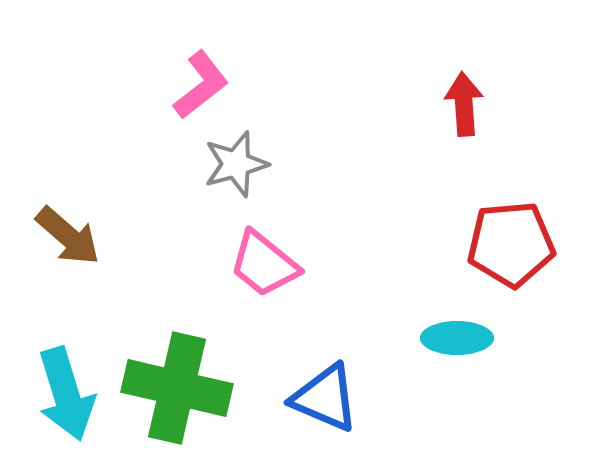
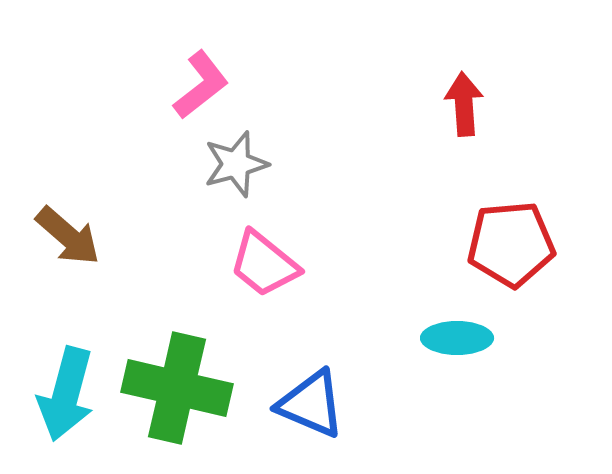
cyan arrow: rotated 32 degrees clockwise
blue triangle: moved 14 px left, 6 px down
